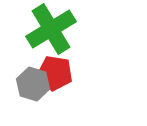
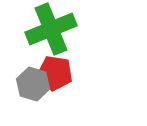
green cross: rotated 9 degrees clockwise
